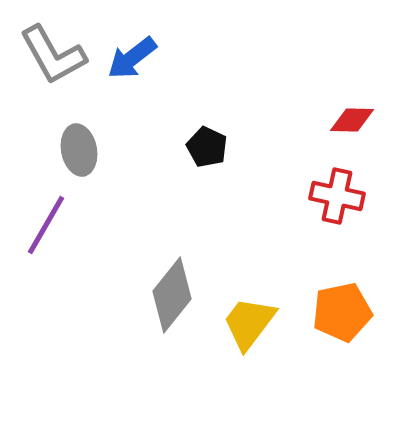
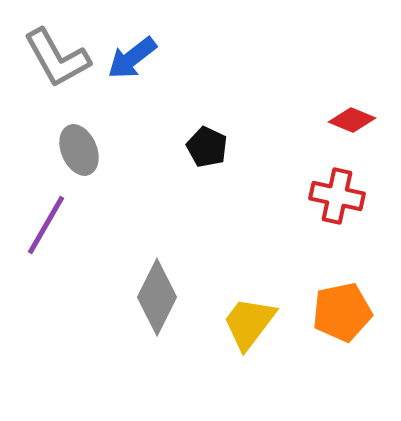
gray L-shape: moved 4 px right, 3 px down
red diamond: rotated 21 degrees clockwise
gray ellipse: rotated 12 degrees counterclockwise
gray diamond: moved 15 px left, 2 px down; rotated 12 degrees counterclockwise
